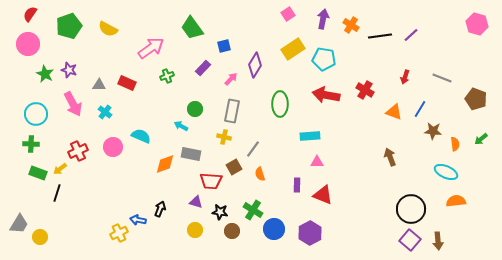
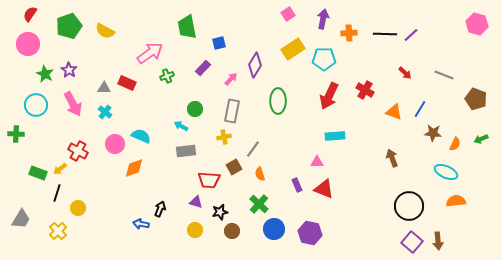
orange cross at (351, 25): moved 2 px left, 8 px down; rotated 35 degrees counterclockwise
green trapezoid at (192, 28): moved 5 px left, 1 px up; rotated 25 degrees clockwise
yellow semicircle at (108, 29): moved 3 px left, 2 px down
black line at (380, 36): moved 5 px right, 2 px up; rotated 10 degrees clockwise
blue square at (224, 46): moved 5 px left, 3 px up
pink arrow at (151, 48): moved 1 px left, 5 px down
cyan pentagon at (324, 59): rotated 10 degrees counterclockwise
purple star at (69, 70): rotated 14 degrees clockwise
red arrow at (405, 77): moved 4 px up; rotated 64 degrees counterclockwise
gray line at (442, 78): moved 2 px right, 3 px up
gray triangle at (99, 85): moved 5 px right, 3 px down
red arrow at (326, 95): moved 3 px right, 1 px down; rotated 76 degrees counterclockwise
green ellipse at (280, 104): moved 2 px left, 3 px up
cyan circle at (36, 114): moved 9 px up
brown star at (433, 131): moved 2 px down
cyan rectangle at (310, 136): moved 25 px right
yellow cross at (224, 137): rotated 24 degrees counterclockwise
green arrow at (481, 139): rotated 16 degrees clockwise
green cross at (31, 144): moved 15 px left, 10 px up
orange semicircle at (455, 144): rotated 32 degrees clockwise
pink circle at (113, 147): moved 2 px right, 3 px up
red cross at (78, 151): rotated 36 degrees counterclockwise
gray rectangle at (191, 154): moved 5 px left, 3 px up; rotated 18 degrees counterclockwise
brown arrow at (390, 157): moved 2 px right, 1 px down
orange diamond at (165, 164): moved 31 px left, 4 px down
red trapezoid at (211, 181): moved 2 px left, 1 px up
purple rectangle at (297, 185): rotated 24 degrees counterclockwise
red triangle at (323, 195): moved 1 px right, 6 px up
black circle at (411, 209): moved 2 px left, 3 px up
green cross at (253, 210): moved 6 px right, 6 px up; rotated 12 degrees clockwise
black star at (220, 212): rotated 21 degrees counterclockwise
blue arrow at (138, 220): moved 3 px right, 4 px down
gray trapezoid at (19, 224): moved 2 px right, 5 px up
yellow cross at (119, 233): moved 61 px left, 2 px up; rotated 18 degrees counterclockwise
purple hexagon at (310, 233): rotated 20 degrees counterclockwise
yellow circle at (40, 237): moved 38 px right, 29 px up
purple square at (410, 240): moved 2 px right, 2 px down
